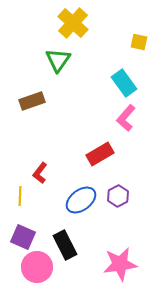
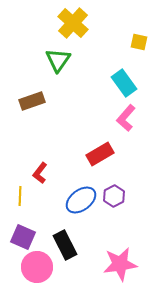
purple hexagon: moved 4 px left
